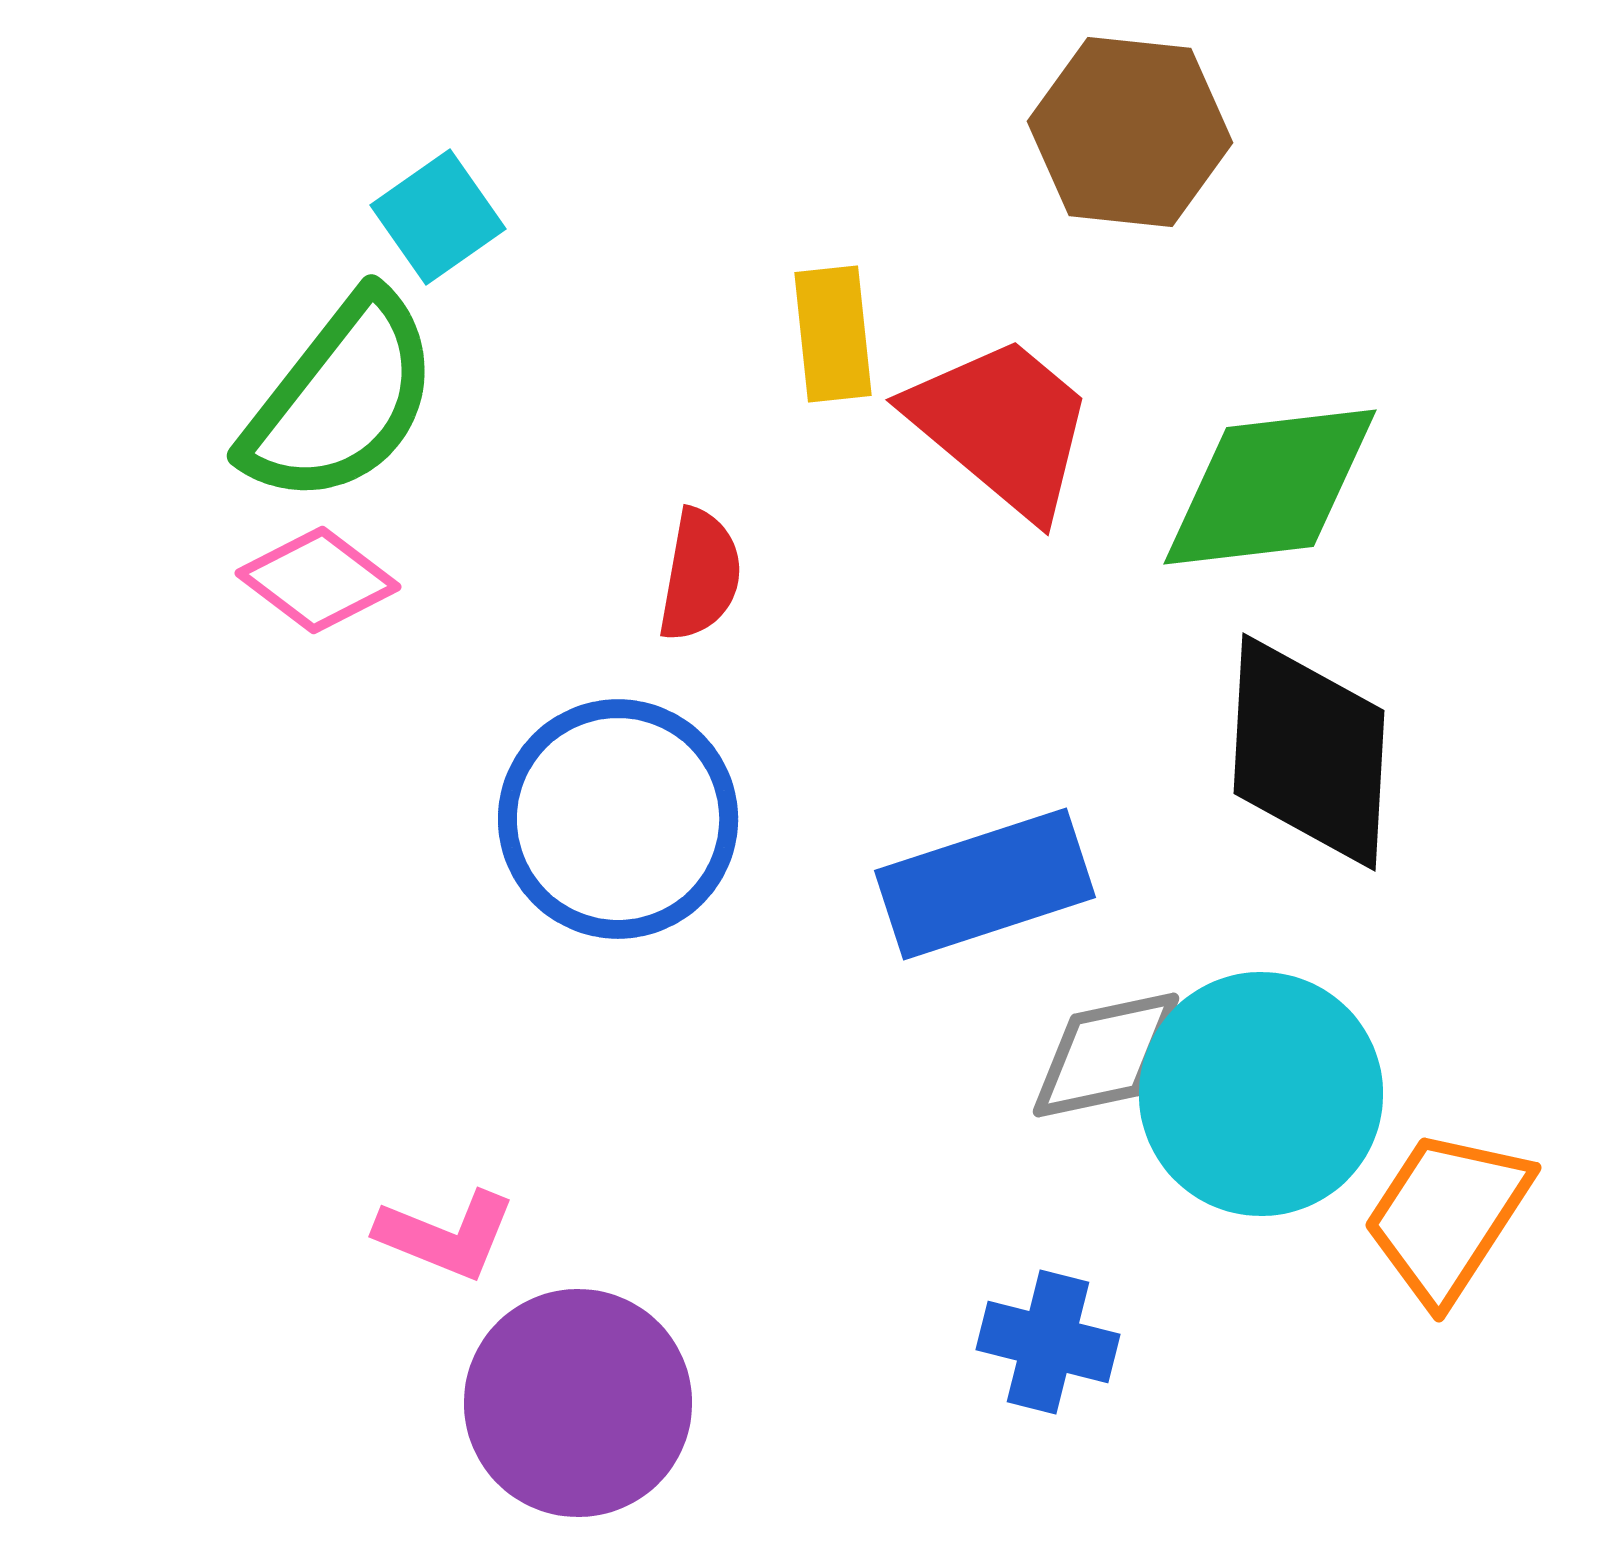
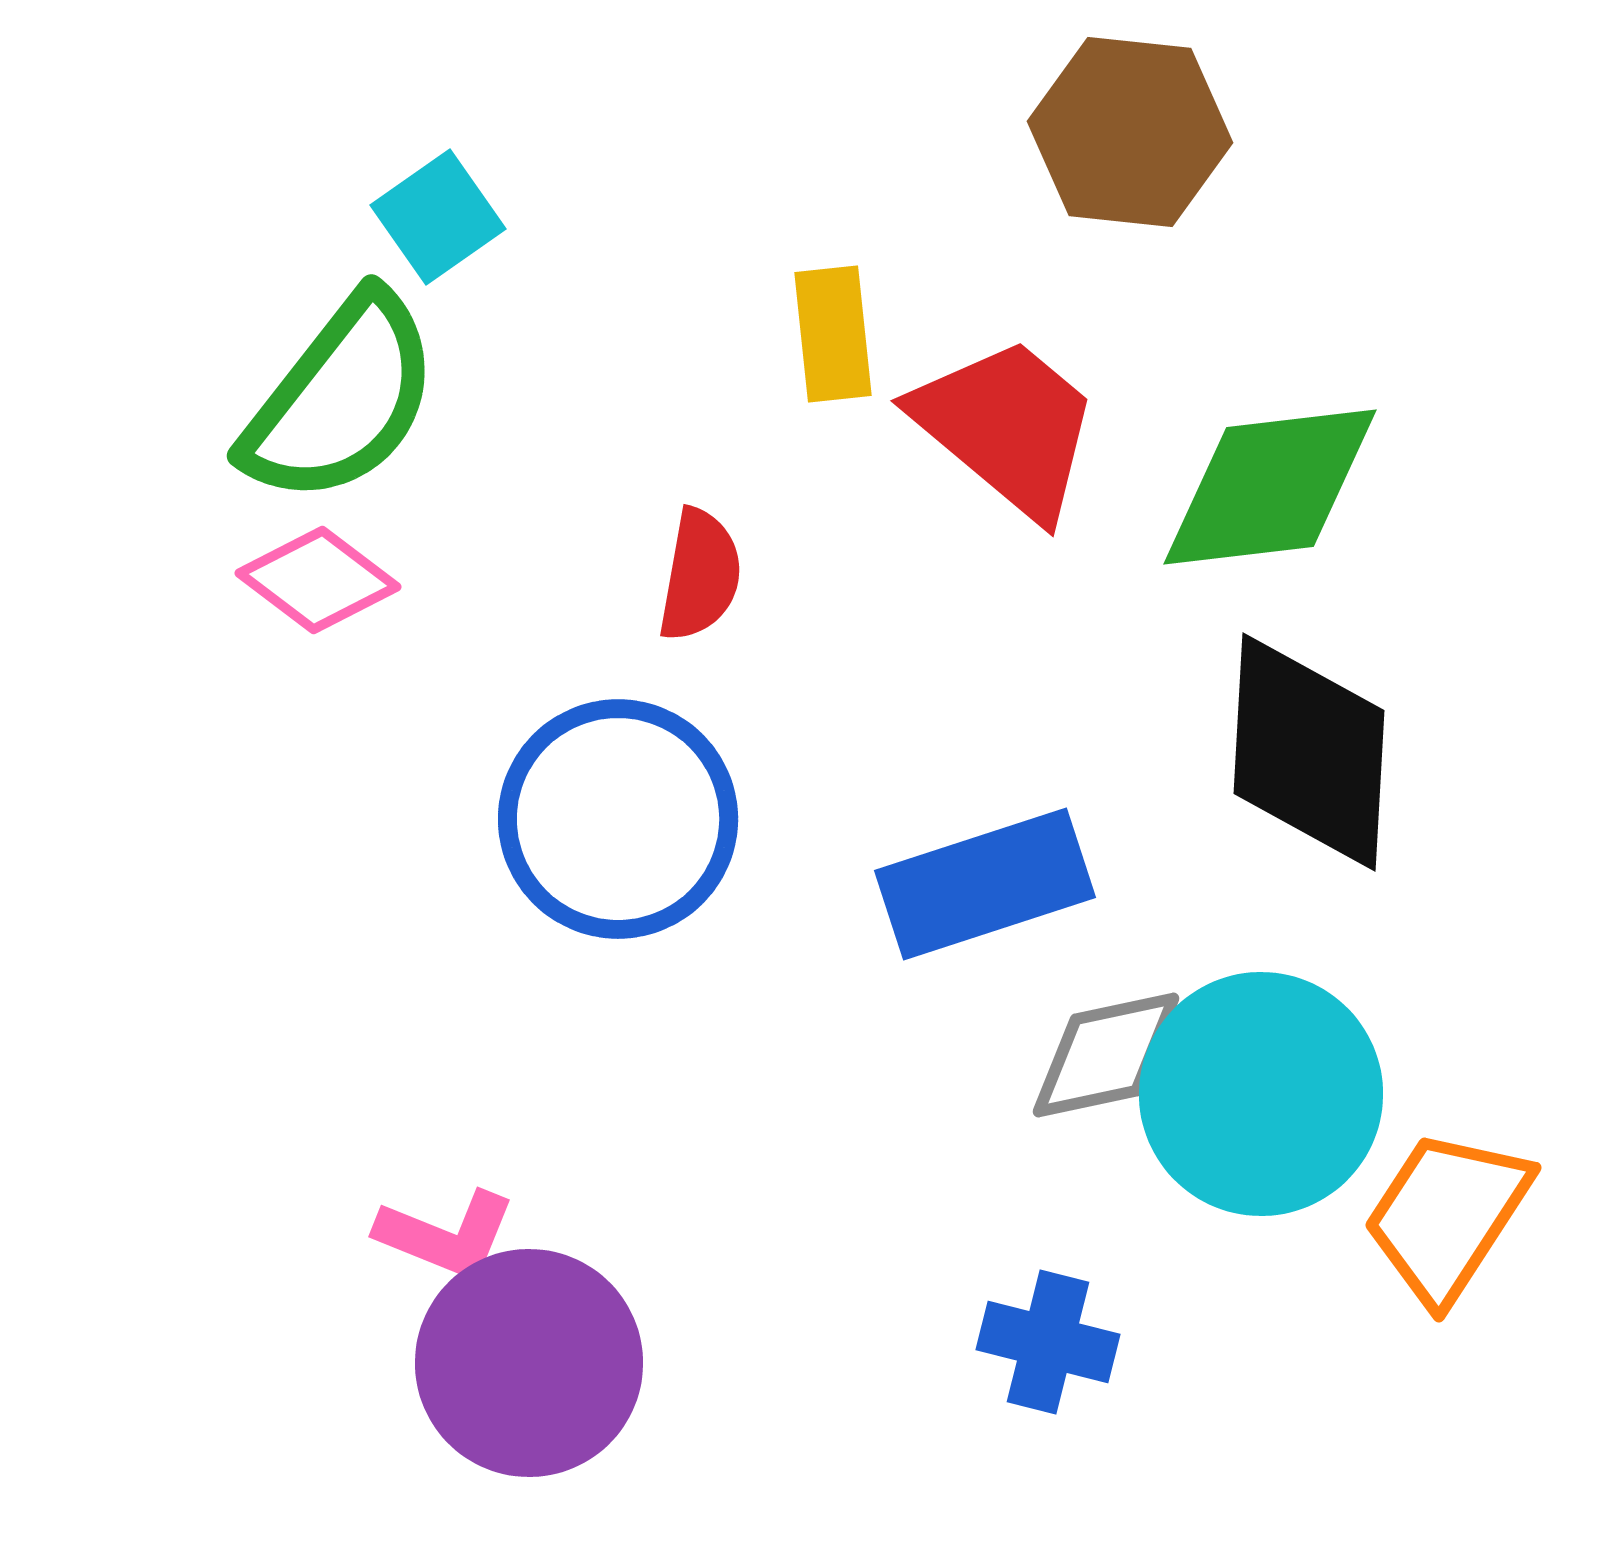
red trapezoid: moved 5 px right, 1 px down
purple circle: moved 49 px left, 40 px up
